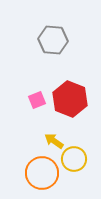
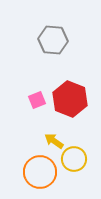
orange circle: moved 2 px left, 1 px up
